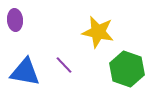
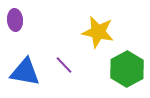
green hexagon: rotated 12 degrees clockwise
